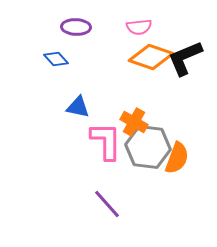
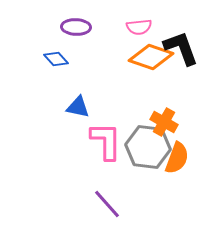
black L-shape: moved 4 px left, 10 px up; rotated 93 degrees clockwise
orange cross: moved 30 px right
